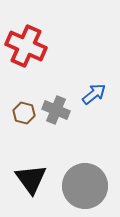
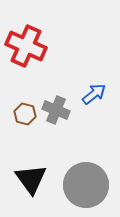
brown hexagon: moved 1 px right, 1 px down
gray circle: moved 1 px right, 1 px up
